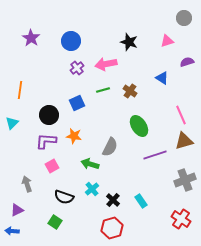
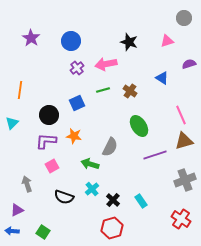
purple semicircle: moved 2 px right, 2 px down
green square: moved 12 px left, 10 px down
